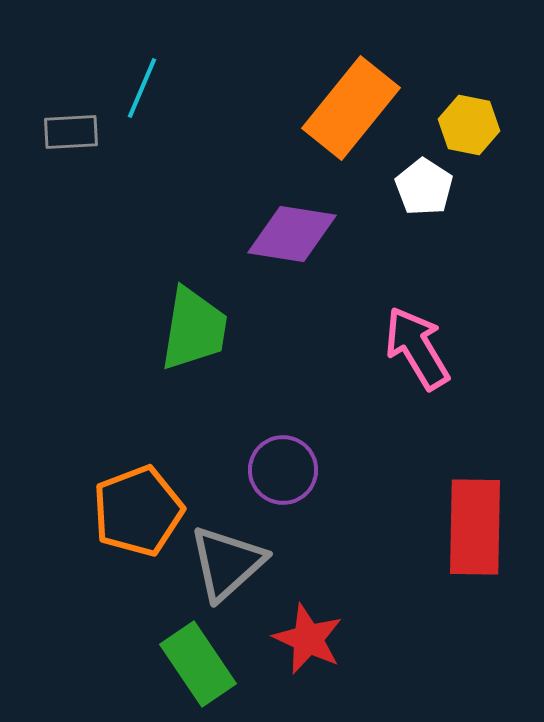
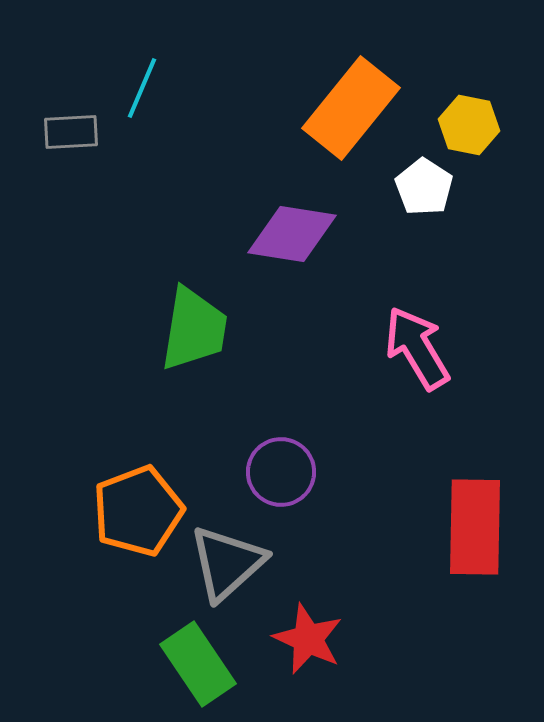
purple circle: moved 2 px left, 2 px down
